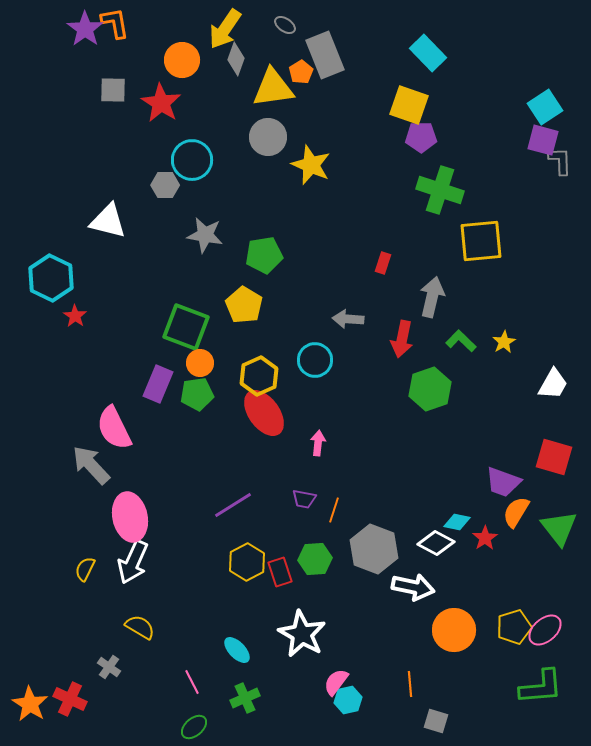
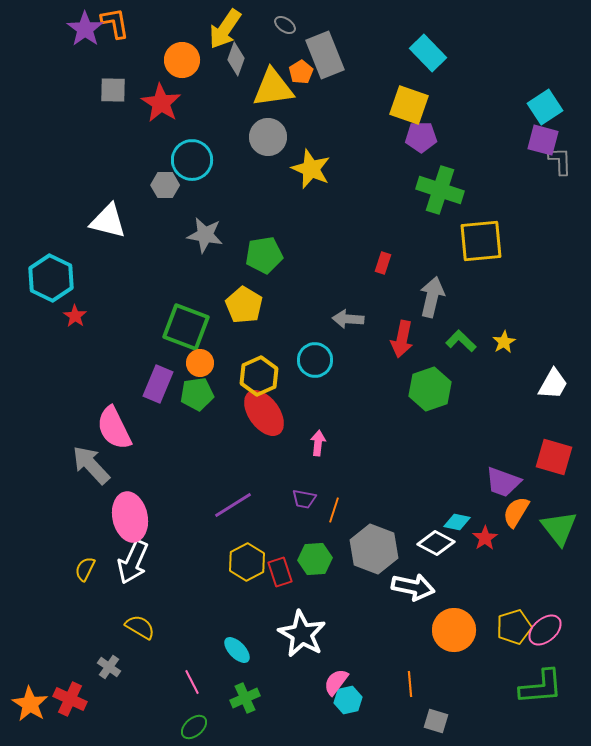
yellow star at (311, 165): moved 4 px down
